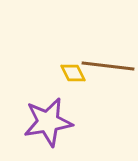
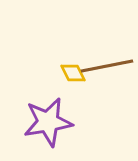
brown line: moved 1 px left; rotated 18 degrees counterclockwise
